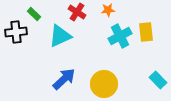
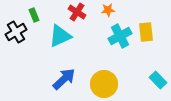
green rectangle: moved 1 px down; rotated 24 degrees clockwise
black cross: rotated 25 degrees counterclockwise
